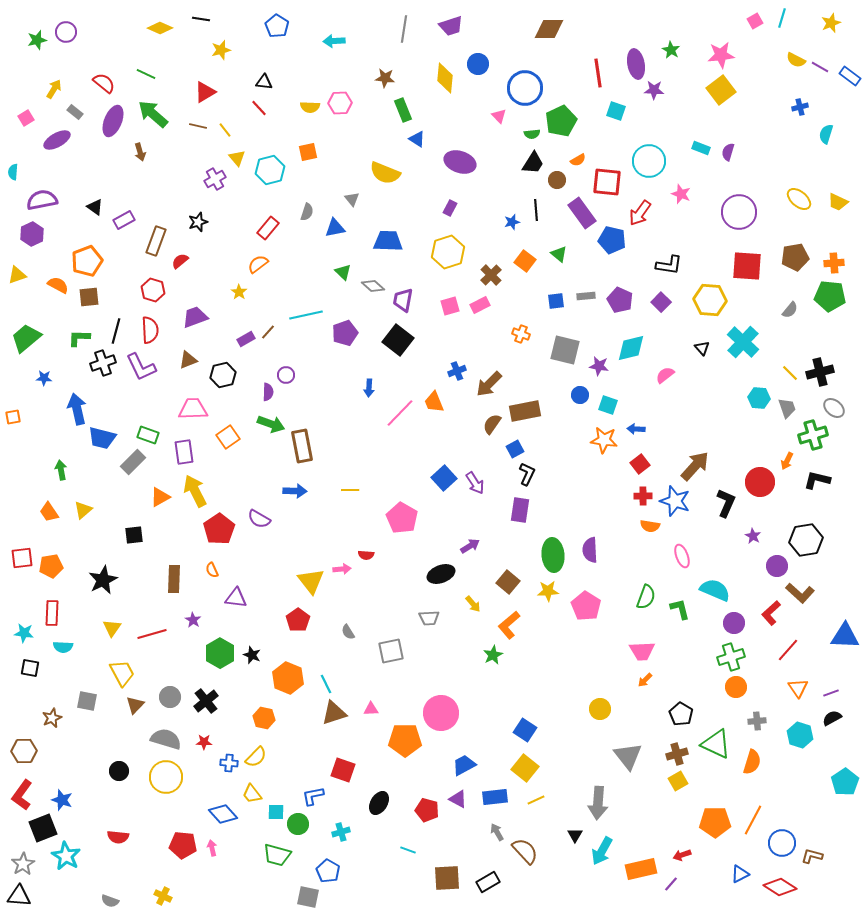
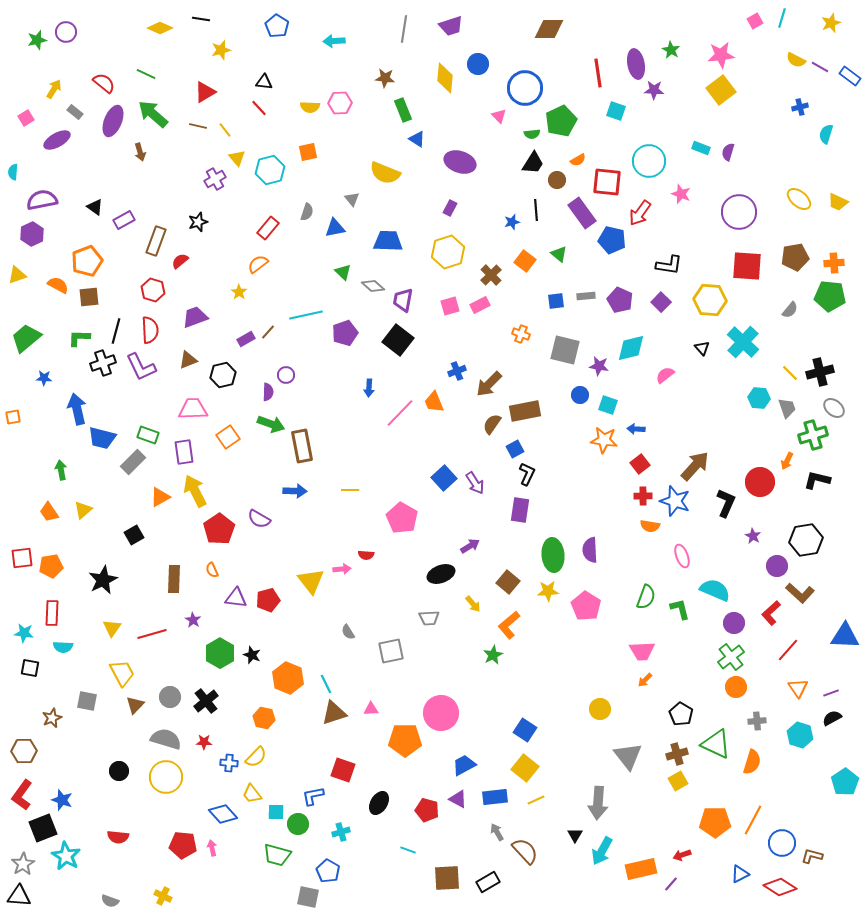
black square at (134, 535): rotated 24 degrees counterclockwise
red pentagon at (298, 620): moved 30 px left, 20 px up; rotated 20 degrees clockwise
green cross at (731, 657): rotated 20 degrees counterclockwise
